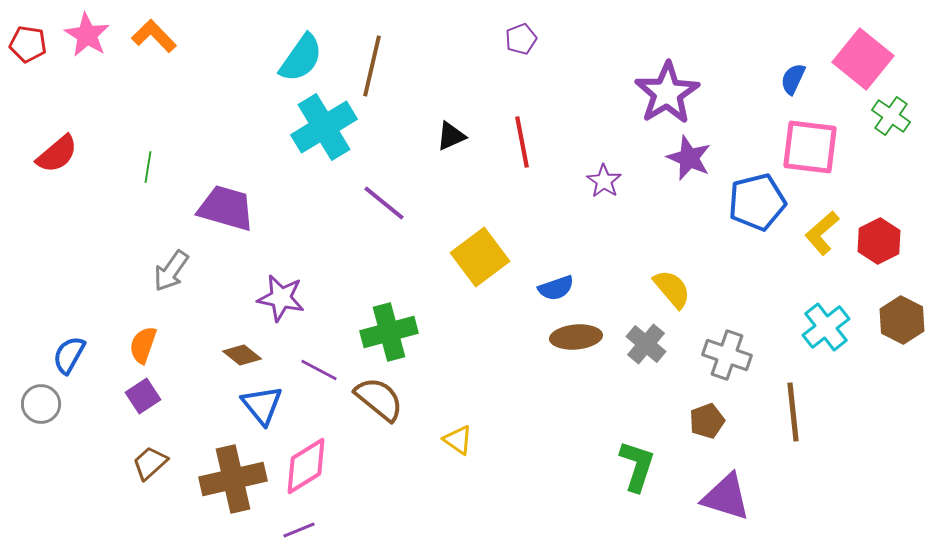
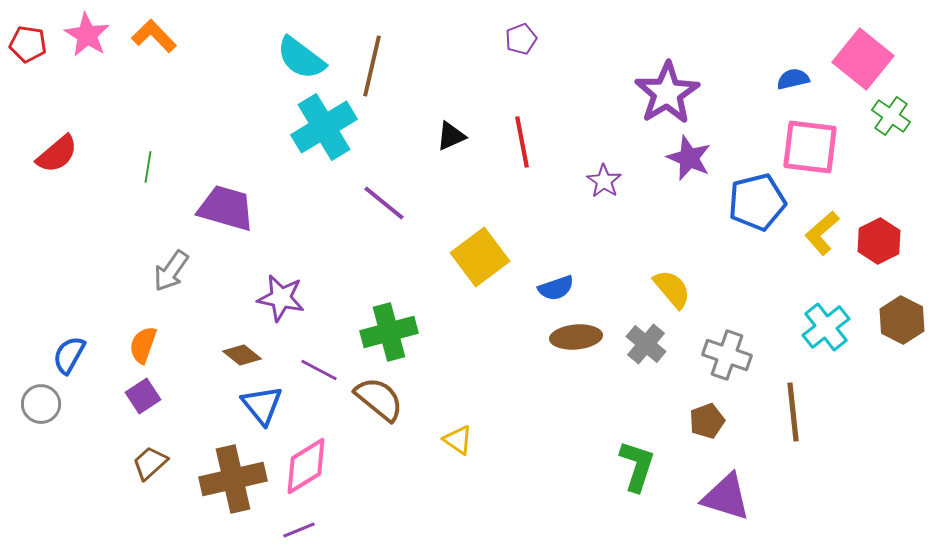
cyan semicircle at (301, 58): rotated 92 degrees clockwise
blue semicircle at (793, 79): rotated 52 degrees clockwise
